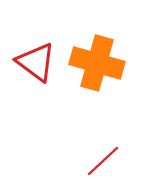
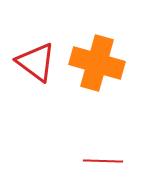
red line: rotated 45 degrees clockwise
